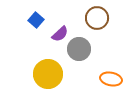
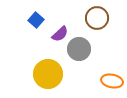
orange ellipse: moved 1 px right, 2 px down
